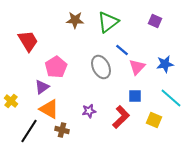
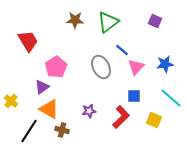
pink triangle: moved 1 px left
blue square: moved 1 px left
